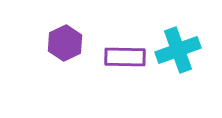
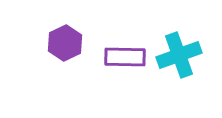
cyan cross: moved 1 px right, 5 px down
